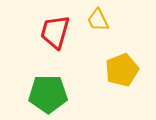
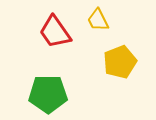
red trapezoid: rotated 51 degrees counterclockwise
yellow pentagon: moved 2 px left, 8 px up
